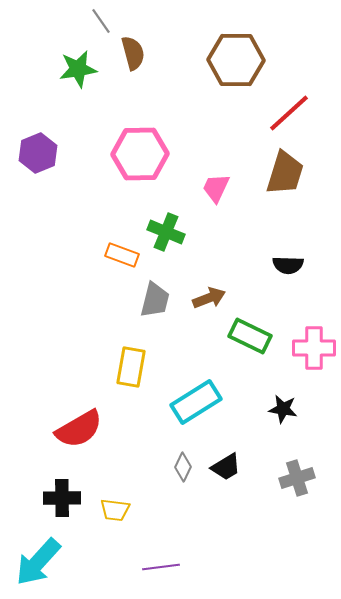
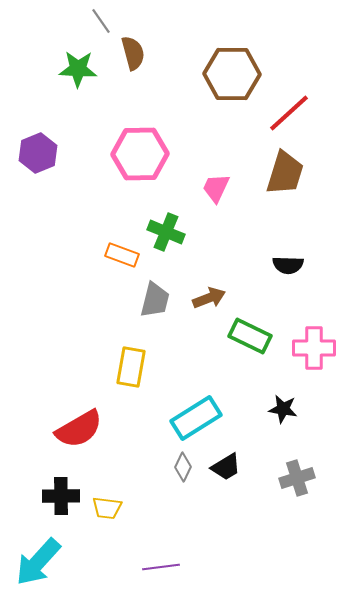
brown hexagon: moved 4 px left, 14 px down
green star: rotated 12 degrees clockwise
cyan rectangle: moved 16 px down
black cross: moved 1 px left, 2 px up
yellow trapezoid: moved 8 px left, 2 px up
